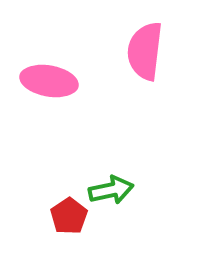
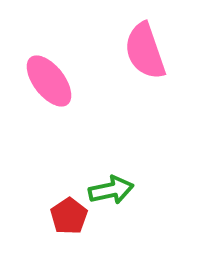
pink semicircle: rotated 26 degrees counterclockwise
pink ellipse: rotated 42 degrees clockwise
